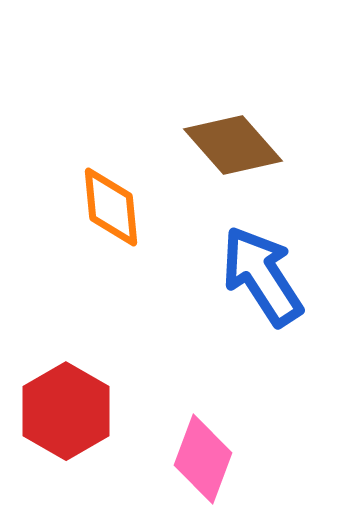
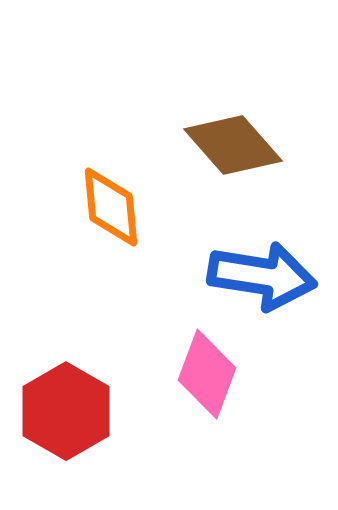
blue arrow: rotated 132 degrees clockwise
pink diamond: moved 4 px right, 85 px up
